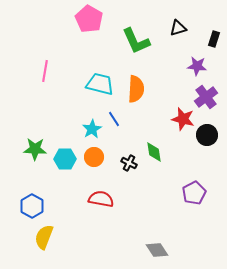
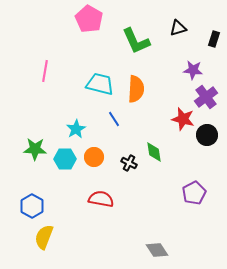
purple star: moved 4 px left, 4 px down
cyan star: moved 16 px left
